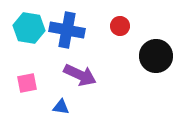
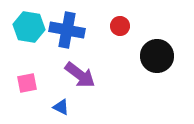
cyan hexagon: moved 1 px up
black circle: moved 1 px right
purple arrow: rotated 12 degrees clockwise
blue triangle: rotated 18 degrees clockwise
